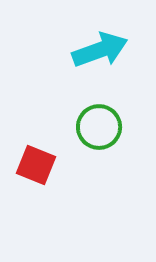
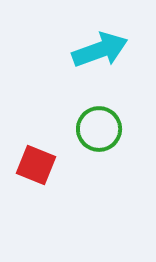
green circle: moved 2 px down
